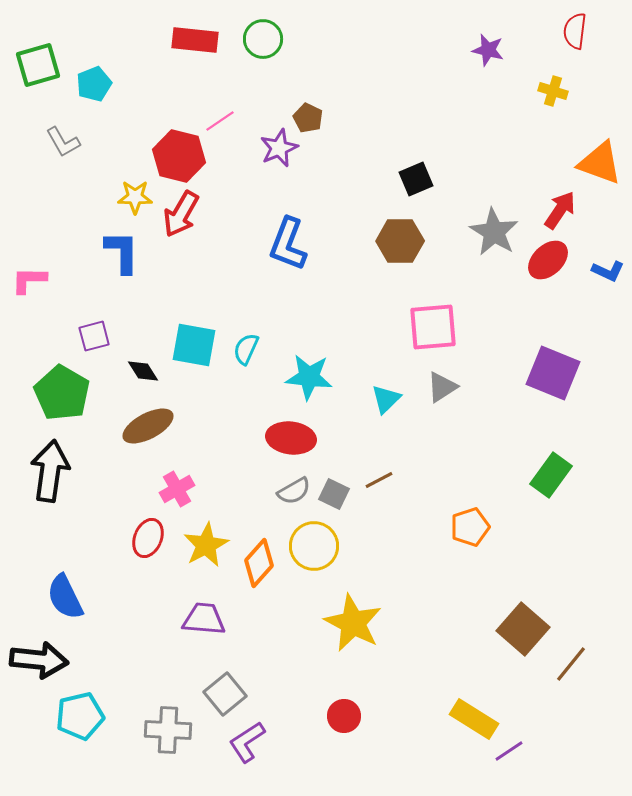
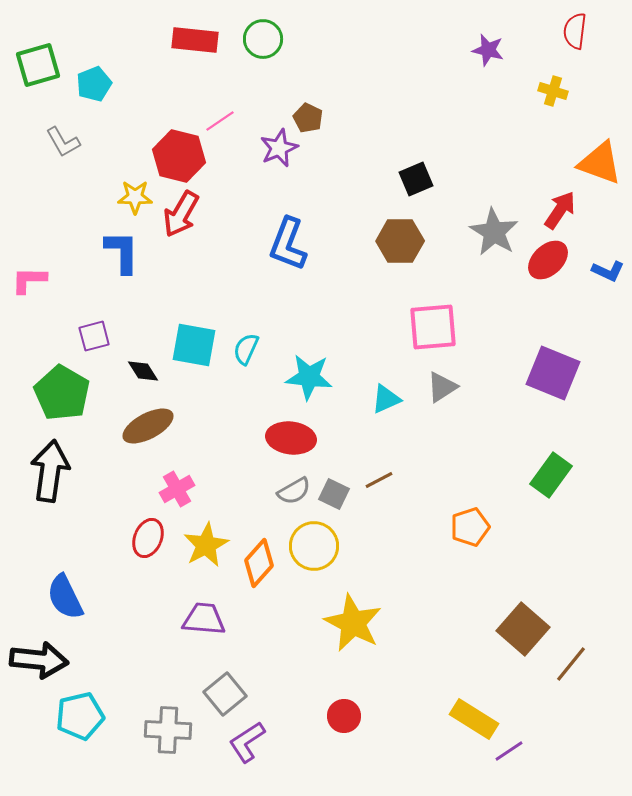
cyan triangle at (386, 399): rotated 20 degrees clockwise
